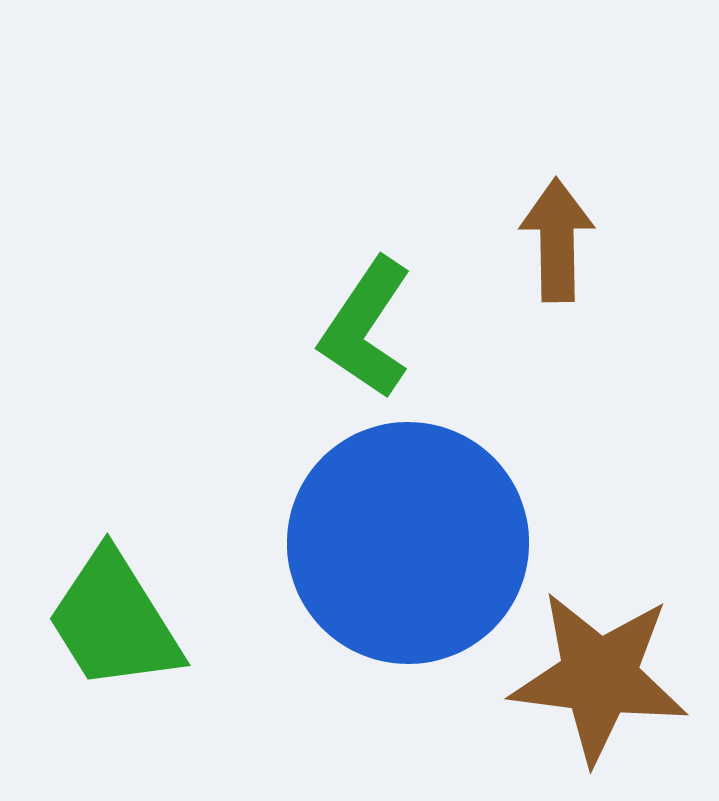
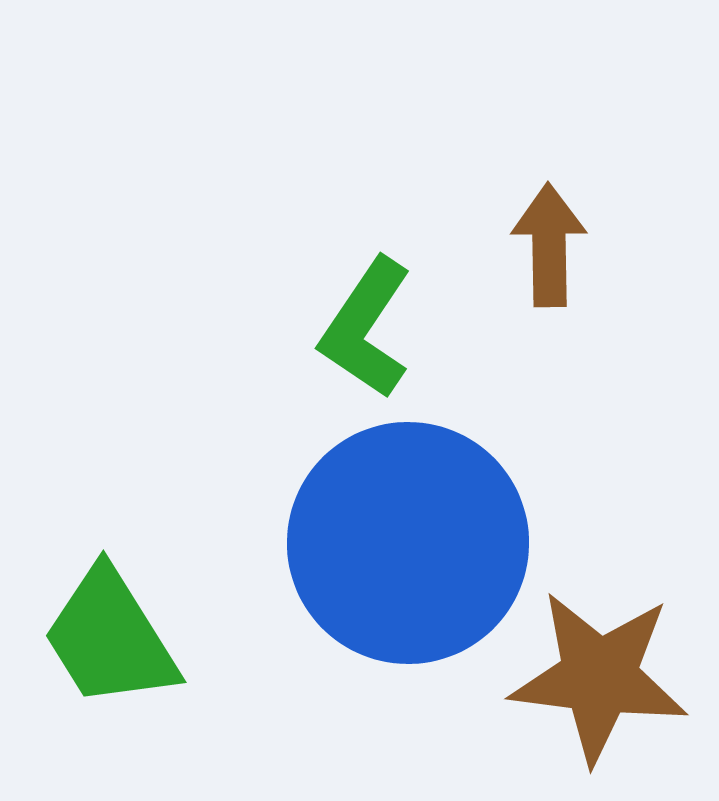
brown arrow: moved 8 px left, 5 px down
green trapezoid: moved 4 px left, 17 px down
